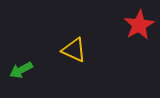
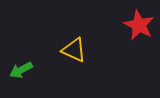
red star: rotated 16 degrees counterclockwise
